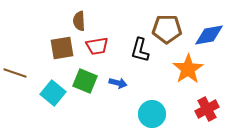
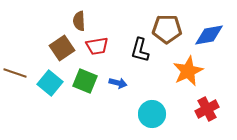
brown square: rotated 25 degrees counterclockwise
orange star: moved 2 px down; rotated 8 degrees clockwise
cyan square: moved 3 px left, 10 px up
